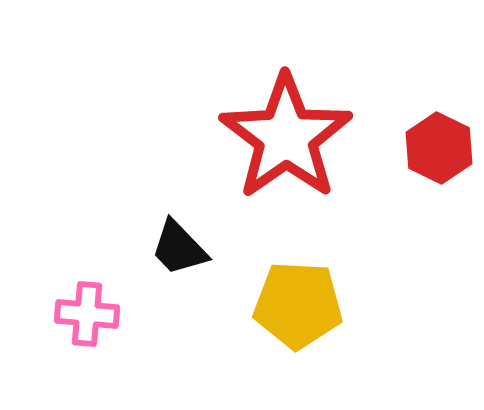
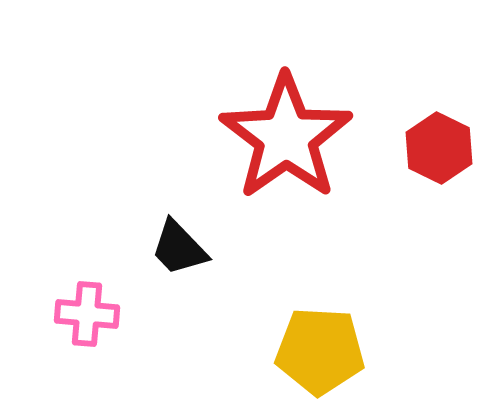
yellow pentagon: moved 22 px right, 46 px down
